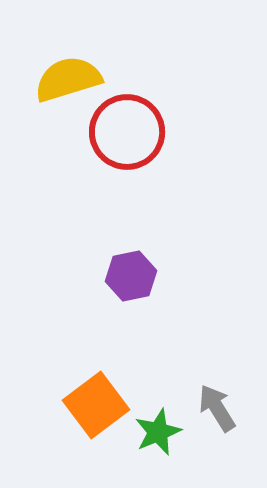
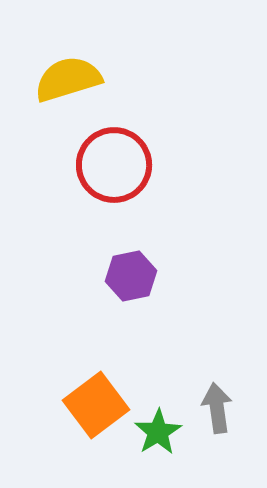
red circle: moved 13 px left, 33 px down
gray arrow: rotated 24 degrees clockwise
green star: rotated 9 degrees counterclockwise
